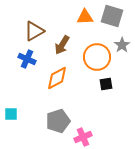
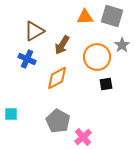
gray pentagon: rotated 25 degrees counterclockwise
pink cross: rotated 18 degrees counterclockwise
